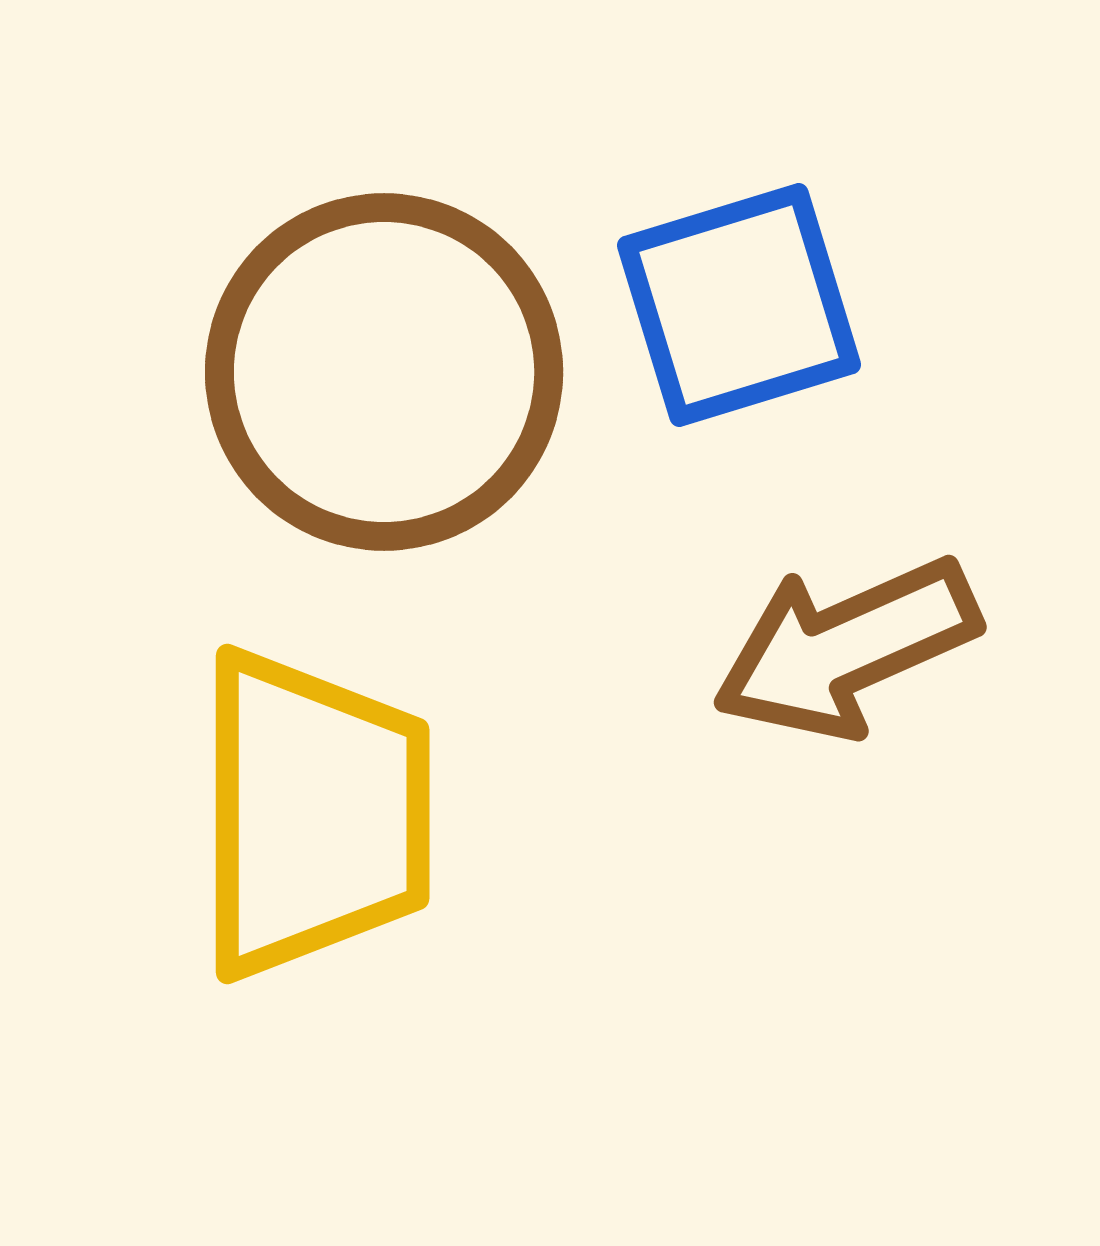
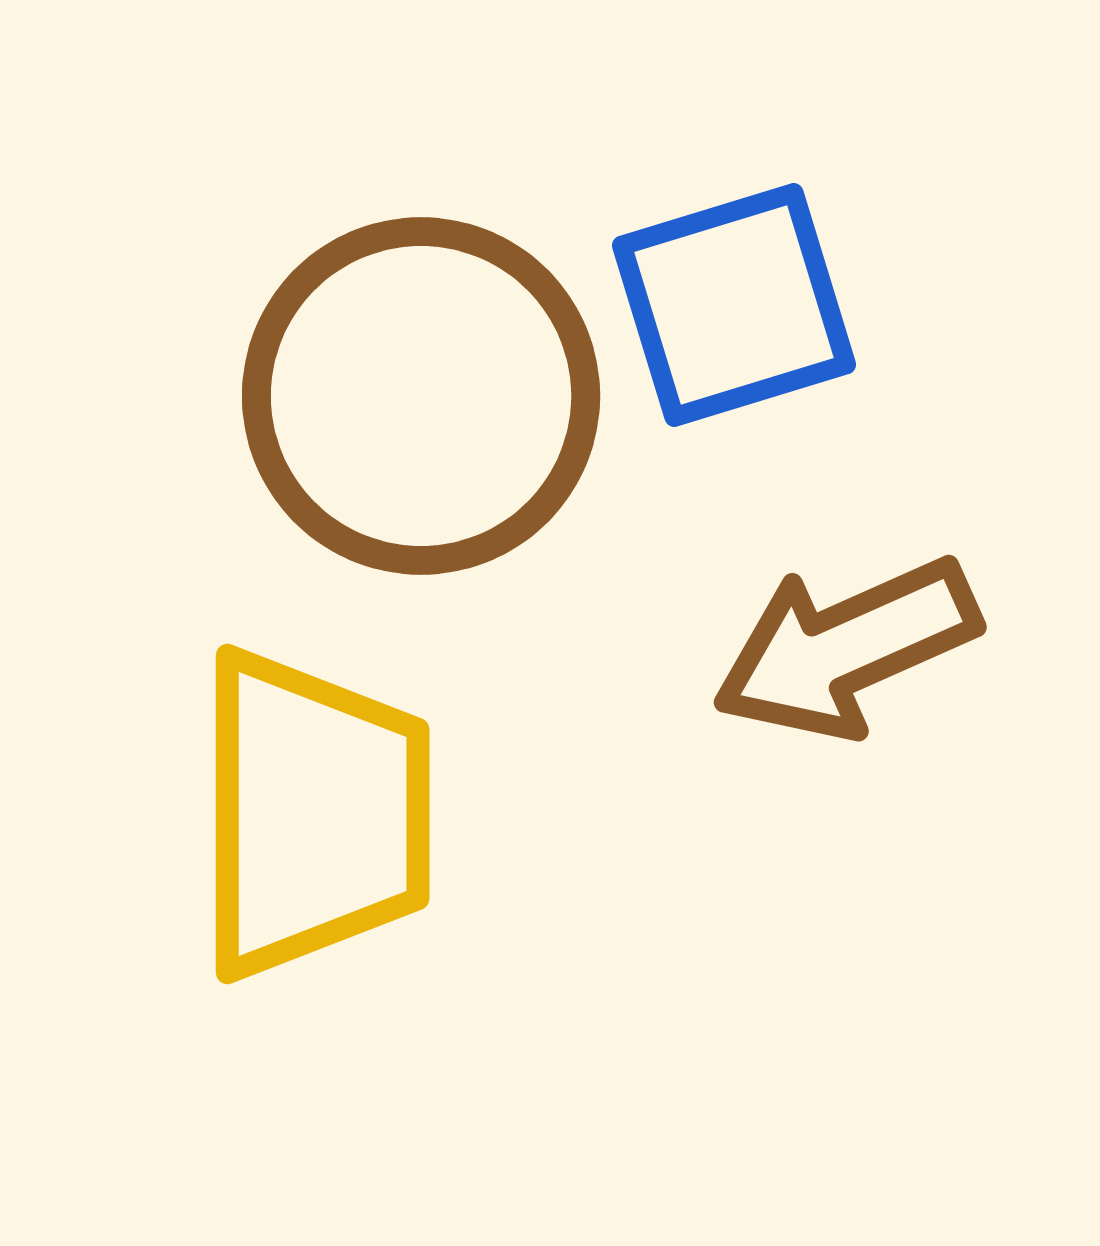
blue square: moved 5 px left
brown circle: moved 37 px right, 24 px down
